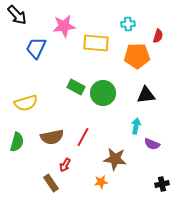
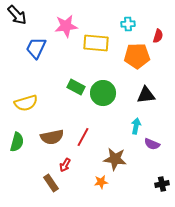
pink star: moved 2 px right
